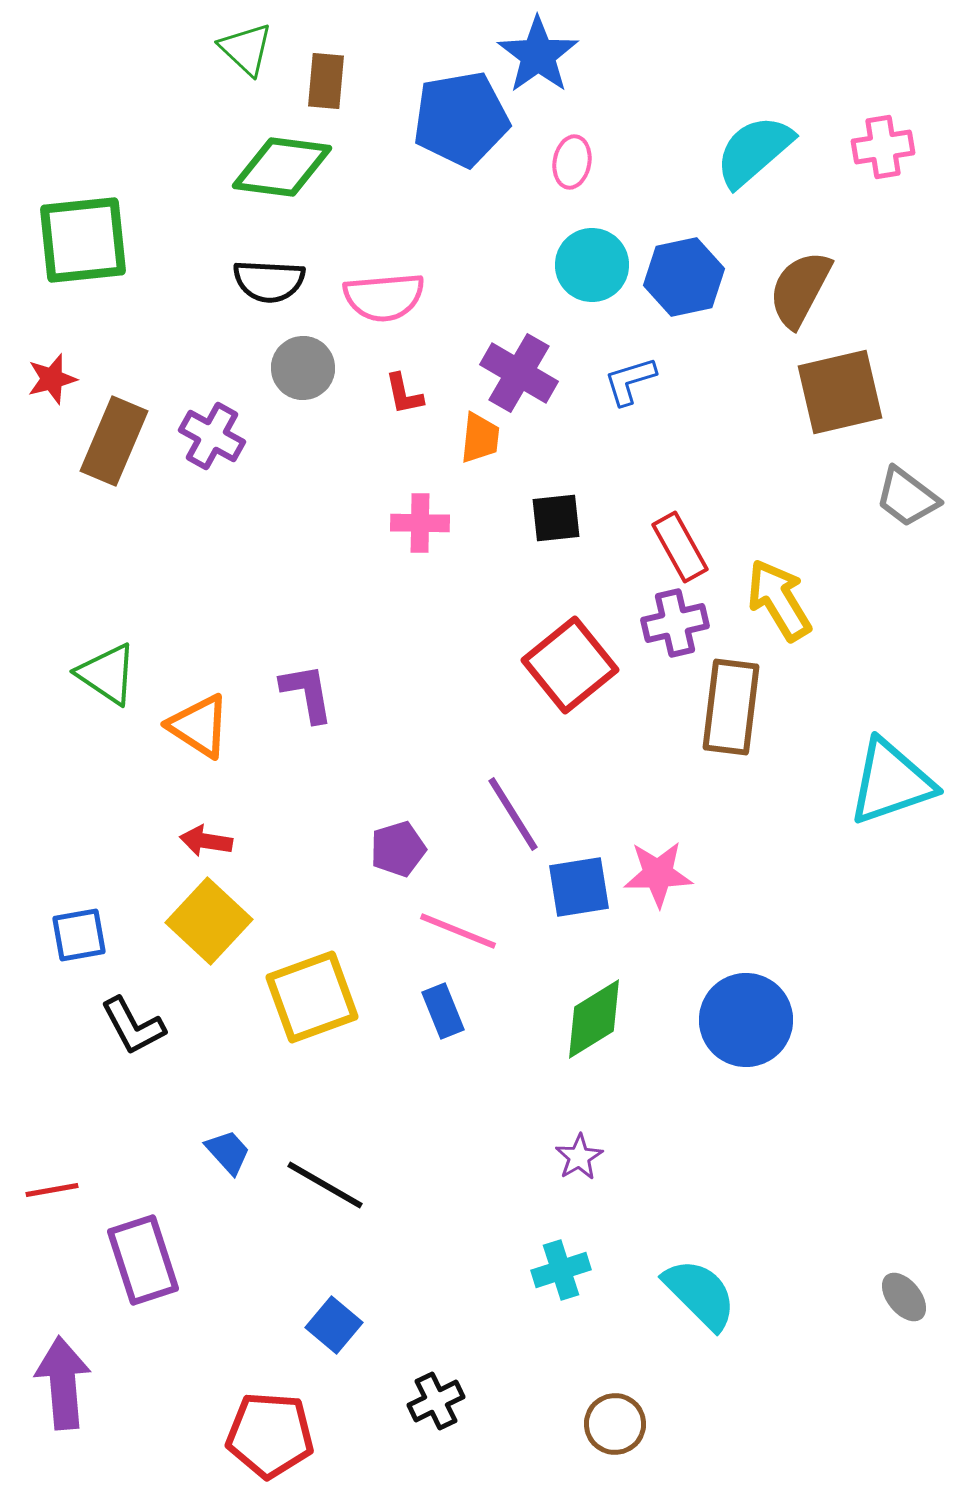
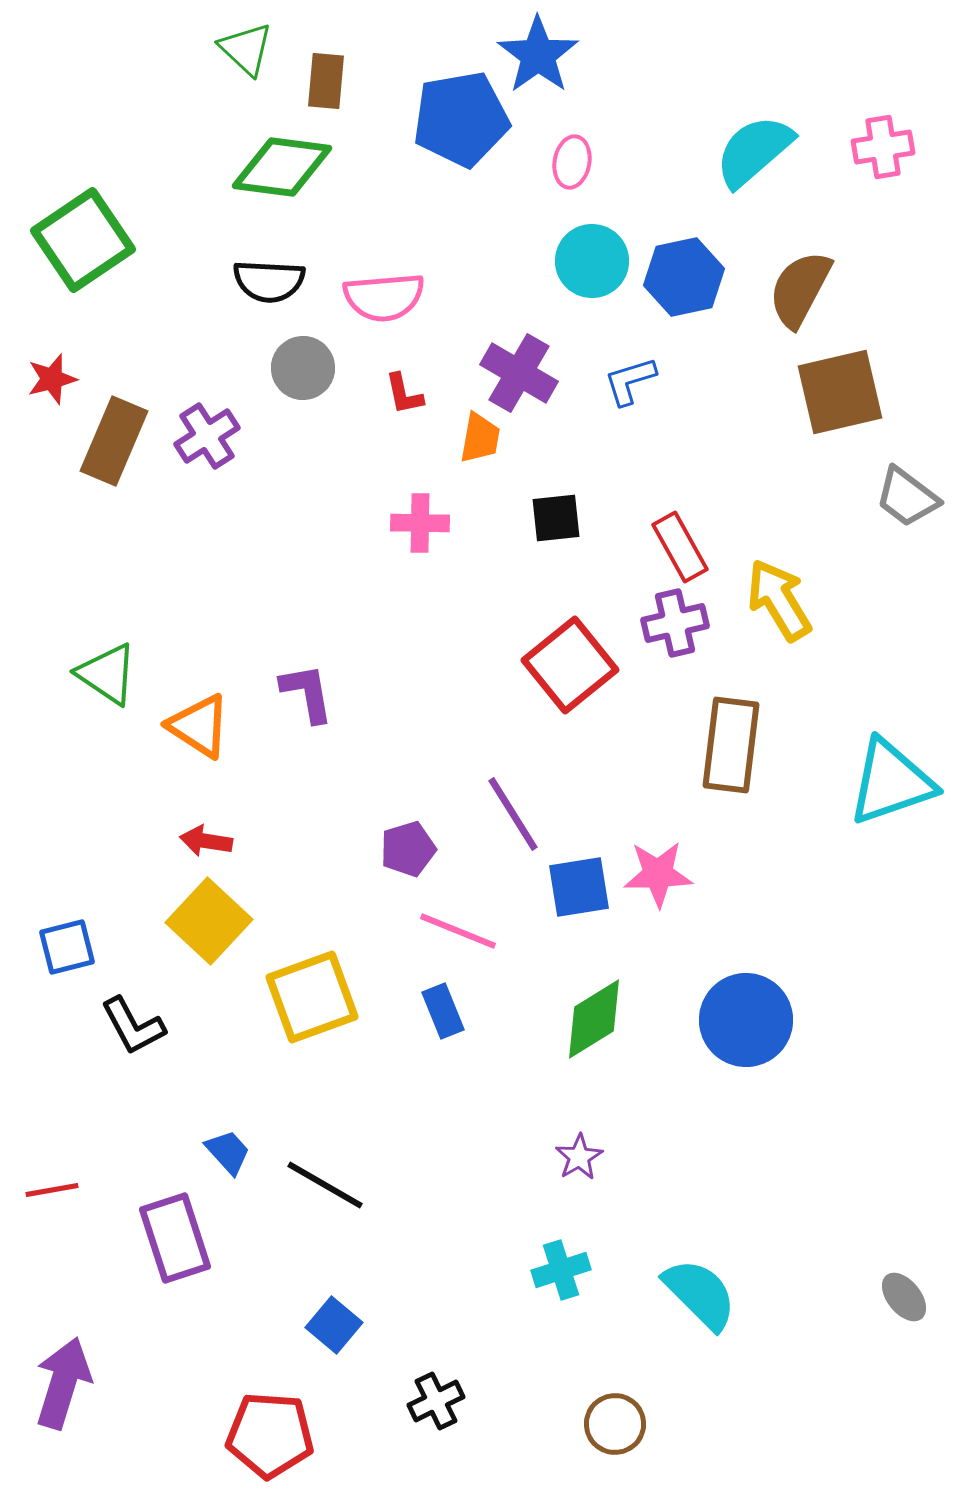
green square at (83, 240): rotated 28 degrees counterclockwise
cyan circle at (592, 265): moved 4 px up
purple cross at (212, 436): moved 5 px left; rotated 28 degrees clockwise
orange trapezoid at (480, 438): rotated 4 degrees clockwise
brown rectangle at (731, 707): moved 38 px down
purple pentagon at (398, 849): moved 10 px right
blue square at (79, 935): moved 12 px left, 12 px down; rotated 4 degrees counterclockwise
purple rectangle at (143, 1260): moved 32 px right, 22 px up
purple arrow at (63, 1383): rotated 22 degrees clockwise
